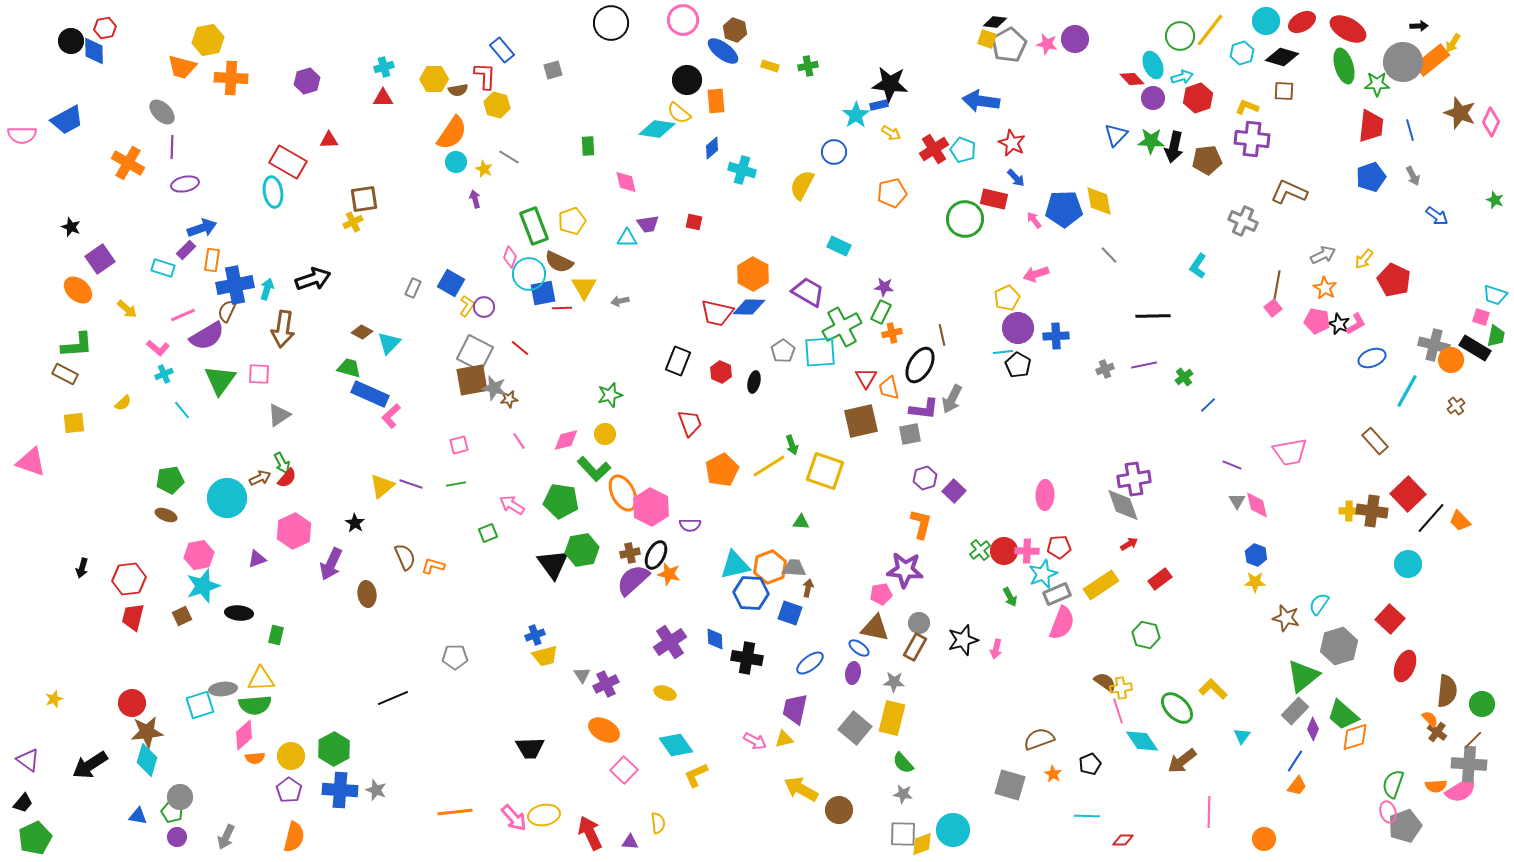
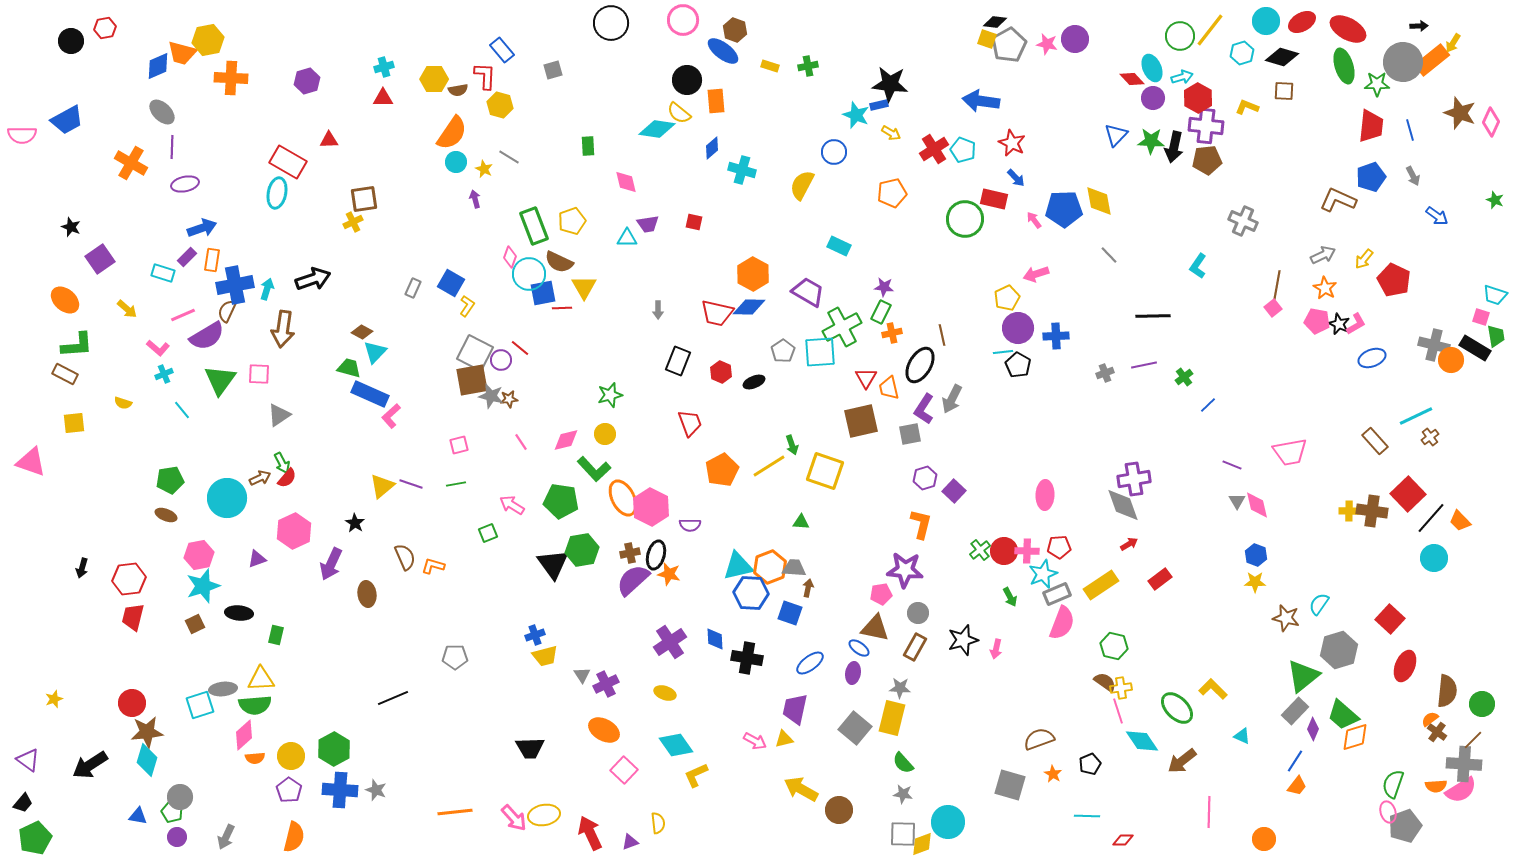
blue diamond at (94, 51): moved 64 px right, 15 px down; rotated 68 degrees clockwise
cyan ellipse at (1153, 65): moved 1 px left, 3 px down
orange trapezoid at (182, 67): moved 14 px up
red hexagon at (1198, 98): rotated 12 degrees counterclockwise
yellow hexagon at (497, 105): moved 3 px right
cyan star at (856, 115): rotated 16 degrees counterclockwise
purple cross at (1252, 139): moved 46 px left, 13 px up
orange cross at (128, 163): moved 3 px right
cyan ellipse at (273, 192): moved 4 px right, 1 px down; rotated 20 degrees clockwise
brown L-shape at (1289, 192): moved 49 px right, 8 px down
purple rectangle at (186, 250): moved 1 px right, 7 px down
cyan rectangle at (163, 268): moved 5 px down
orange ellipse at (78, 290): moved 13 px left, 10 px down
gray arrow at (620, 301): moved 38 px right, 9 px down; rotated 78 degrees counterclockwise
purple circle at (484, 307): moved 17 px right, 53 px down
green trapezoid at (1496, 336): rotated 20 degrees counterclockwise
cyan triangle at (389, 343): moved 14 px left, 9 px down
gray cross at (1105, 369): moved 4 px down
black ellipse at (754, 382): rotated 55 degrees clockwise
gray star at (494, 388): moved 3 px left, 8 px down
cyan line at (1407, 391): moved 9 px right, 25 px down; rotated 36 degrees clockwise
yellow semicircle at (123, 403): rotated 60 degrees clockwise
brown cross at (1456, 406): moved 26 px left, 31 px down
purple L-shape at (924, 409): rotated 116 degrees clockwise
pink line at (519, 441): moved 2 px right, 1 px down
orange ellipse at (623, 493): moved 5 px down
black ellipse at (656, 555): rotated 12 degrees counterclockwise
cyan circle at (1408, 564): moved 26 px right, 6 px up
cyan triangle at (735, 565): moved 3 px right, 1 px down
brown square at (182, 616): moved 13 px right, 8 px down
gray circle at (919, 623): moved 1 px left, 10 px up
green hexagon at (1146, 635): moved 32 px left, 11 px down
gray hexagon at (1339, 646): moved 4 px down
gray star at (894, 682): moved 6 px right, 6 px down
orange semicircle at (1430, 719): rotated 84 degrees counterclockwise
cyan triangle at (1242, 736): rotated 42 degrees counterclockwise
gray cross at (1469, 764): moved 5 px left
cyan circle at (953, 830): moved 5 px left, 8 px up
purple triangle at (630, 842): rotated 24 degrees counterclockwise
